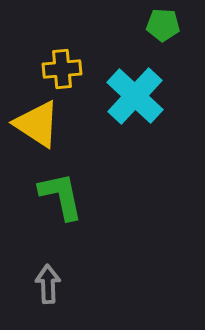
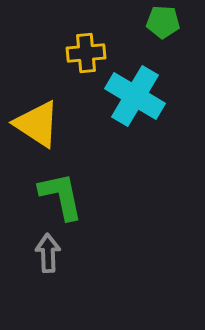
green pentagon: moved 3 px up
yellow cross: moved 24 px right, 16 px up
cyan cross: rotated 12 degrees counterclockwise
gray arrow: moved 31 px up
